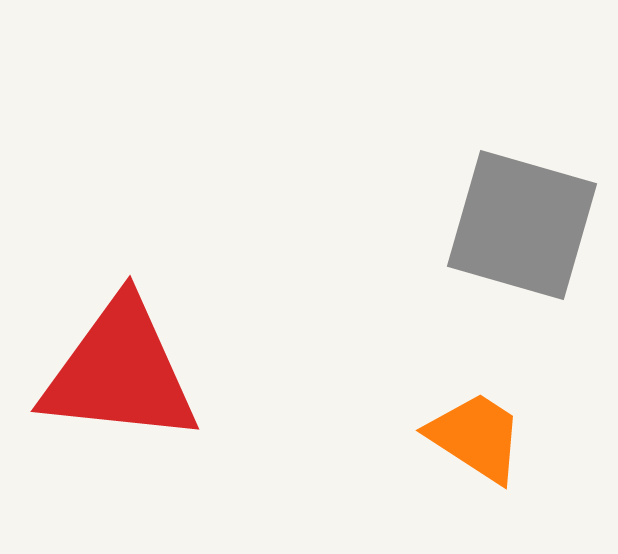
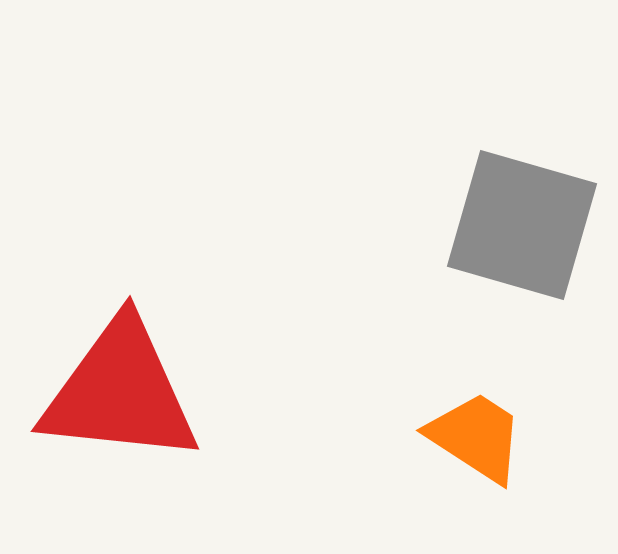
red triangle: moved 20 px down
